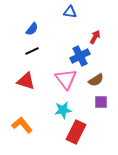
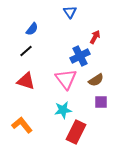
blue triangle: rotated 48 degrees clockwise
black line: moved 6 px left; rotated 16 degrees counterclockwise
